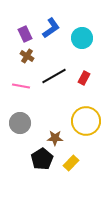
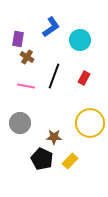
blue L-shape: moved 1 px up
purple rectangle: moved 7 px left, 5 px down; rotated 35 degrees clockwise
cyan circle: moved 2 px left, 2 px down
brown cross: moved 1 px down
black line: rotated 40 degrees counterclockwise
pink line: moved 5 px right
yellow circle: moved 4 px right, 2 px down
brown star: moved 1 px left, 1 px up
black pentagon: rotated 15 degrees counterclockwise
yellow rectangle: moved 1 px left, 2 px up
